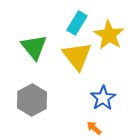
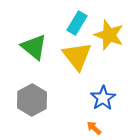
yellow star: rotated 12 degrees counterclockwise
green triangle: rotated 12 degrees counterclockwise
